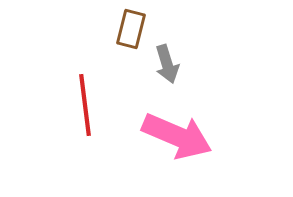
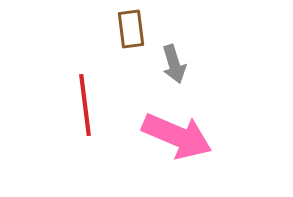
brown rectangle: rotated 21 degrees counterclockwise
gray arrow: moved 7 px right
